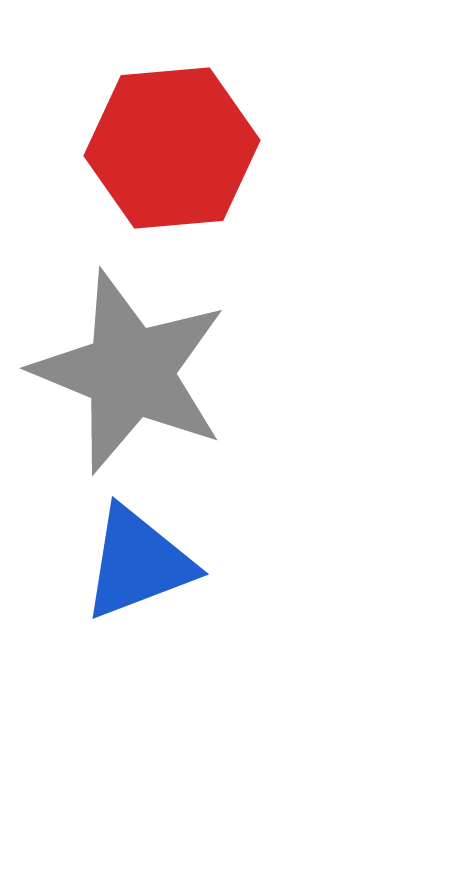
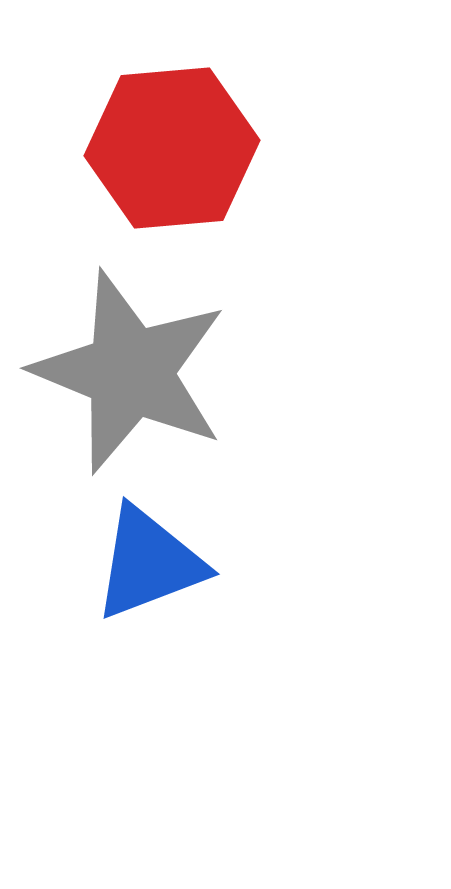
blue triangle: moved 11 px right
